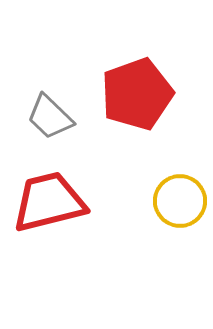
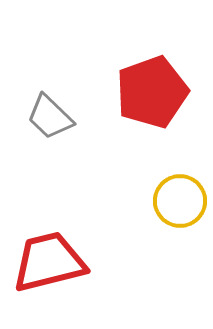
red pentagon: moved 15 px right, 2 px up
red trapezoid: moved 60 px down
